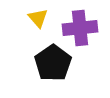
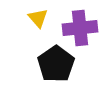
black pentagon: moved 3 px right, 1 px down
